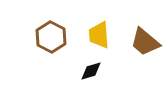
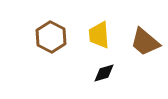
black diamond: moved 13 px right, 2 px down
